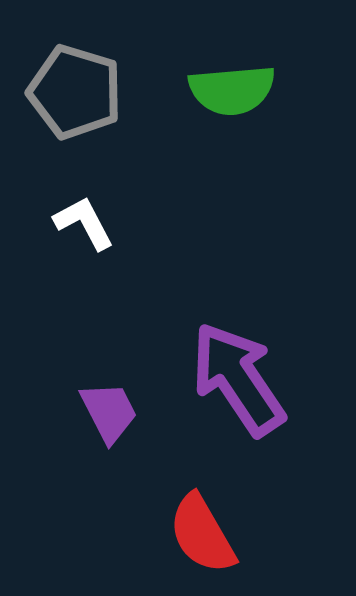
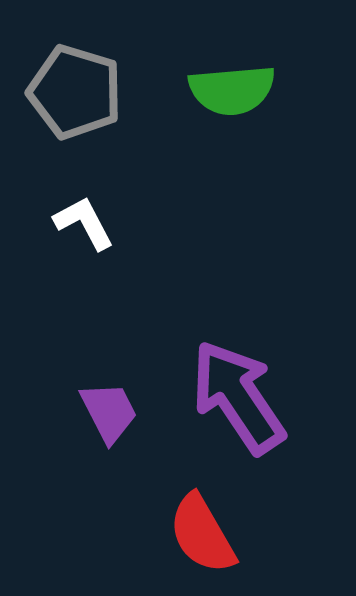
purple arrow: moved 18 px down
